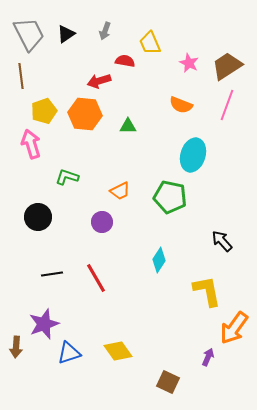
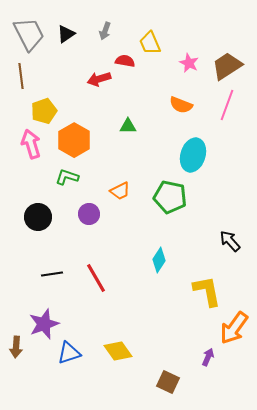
red arrow: moved 2 px up
orange hexagon: moved 11 px left, 26 px down; rotated 24 degrees clockwise
purple circle: moved 13 px left, 8 px up
black arrow: moved 8 px right
